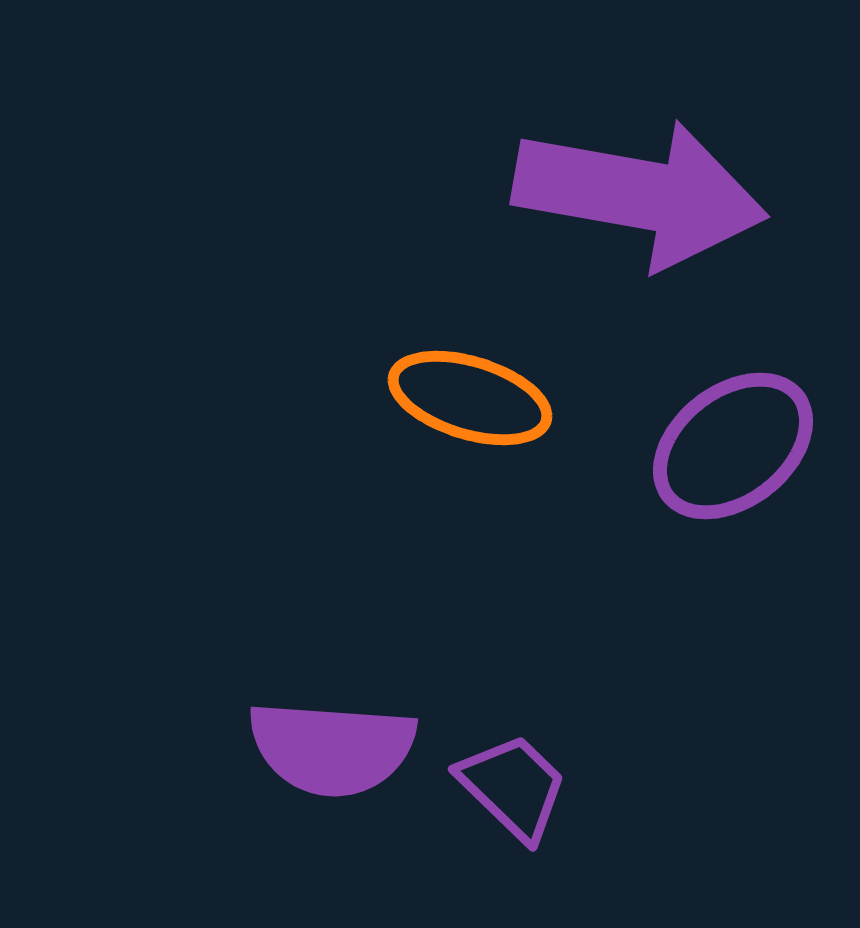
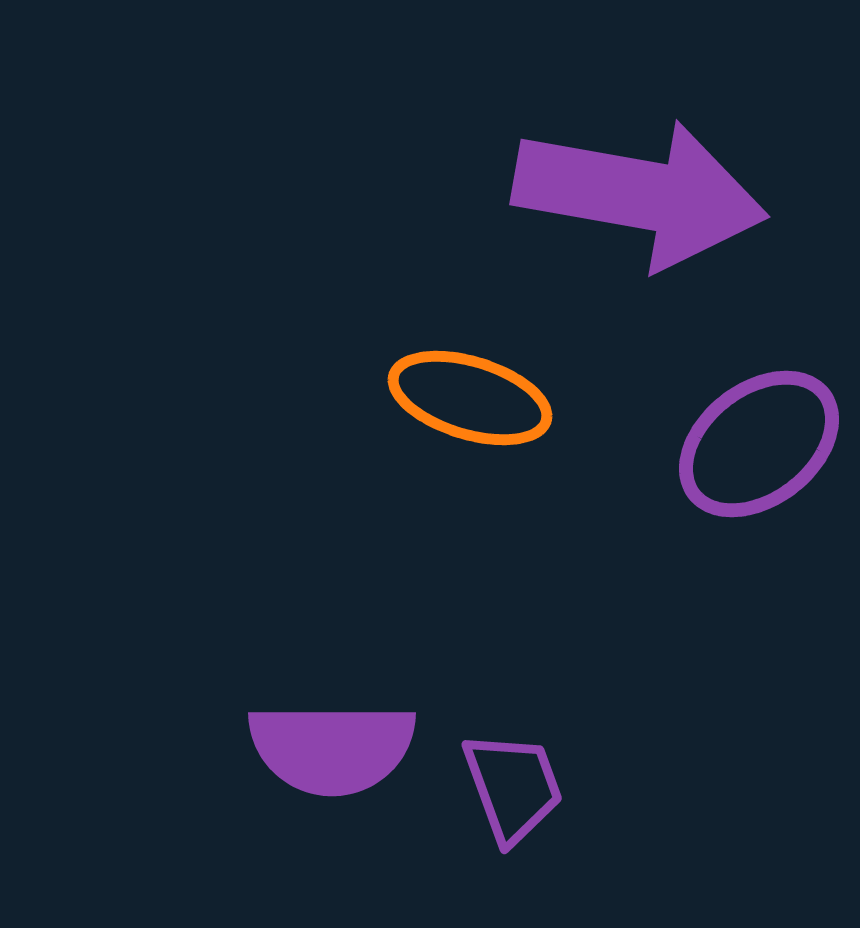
purple ellipse: moved 26 px right, 2 px up
purple semicircle: rotated 4 degrees counterclockwise
purple trapezoid: rotated 26 degrees clockwise
